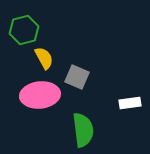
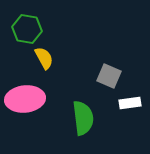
green hexagon: moved 3 px right, 1 px up; rotated 24 degrees clockwise
gray square: moved 32 px right, 1 px up
pink ellipse: moved 15 px left, 4 px down
green semicircle: moved 12 px up
